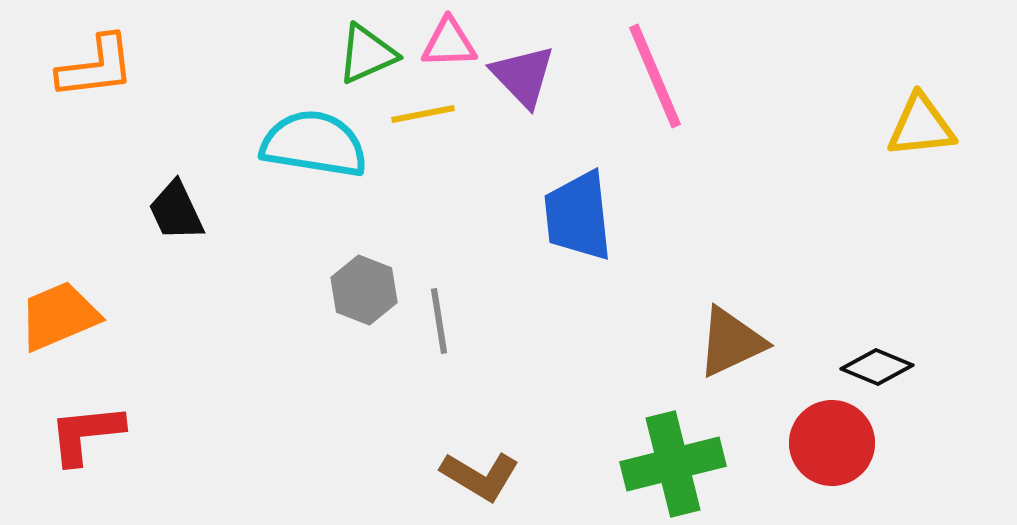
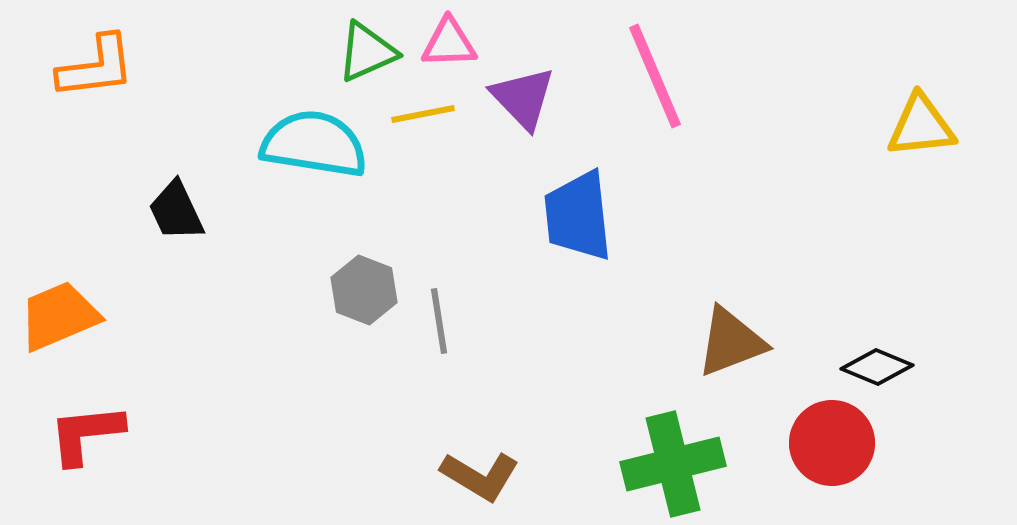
green triangle: moved 2 px up
purple triangle: moved 22 px down
brown triangle: rotated 4 degrees clockwise
